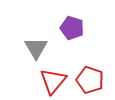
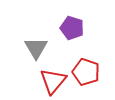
red pentagon: moved 4 px left, 8 px up
